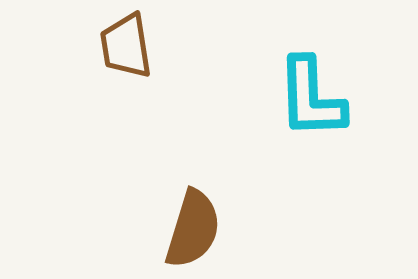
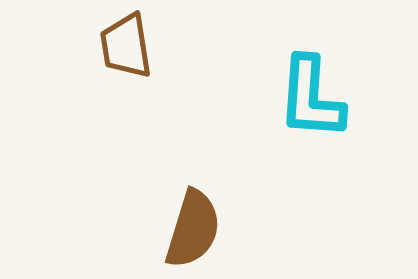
cyan L-shape: rotated 6 degrees clockwise
